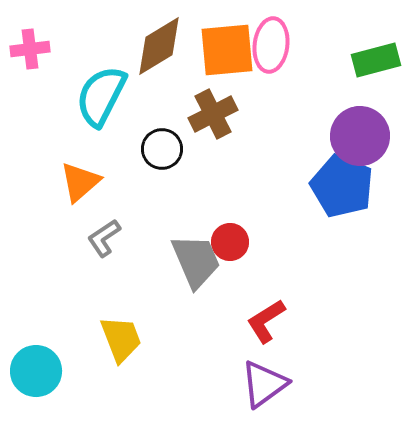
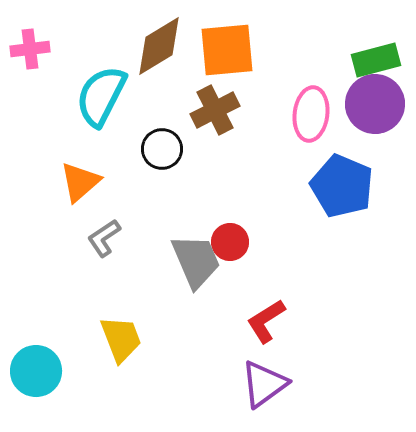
pink ellipse: moved 40 px right, 69 px down
brown cross: moved 2 px right, 4 px up
purple circle: moved 15 px right, 32 px up
